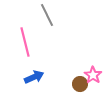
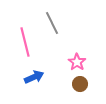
gray line: moved 5 px right, 8 px down
pink star: moved 16 px left, 13 px up
